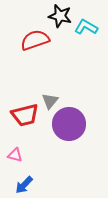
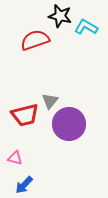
pink triangle: moved 3 px down
